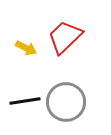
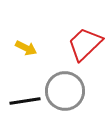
red trapezoid: moved 20 px right, 7 px down
gray circle: moved 1 px left, 11 px up
